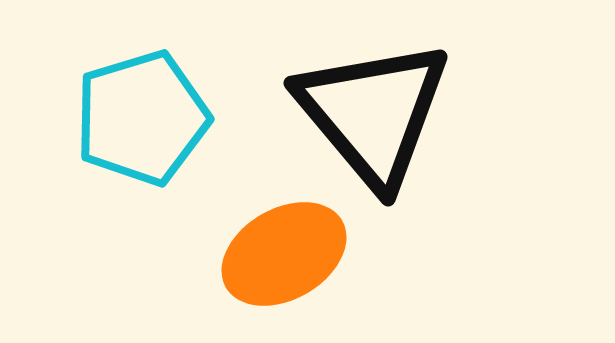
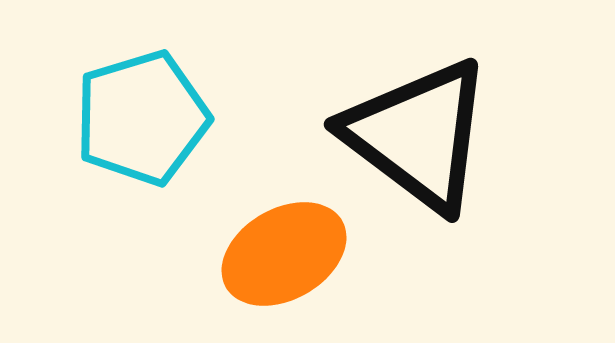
black triangle: moved 45 px right, 22 px down; rotated 13 degrees counterclockwise
